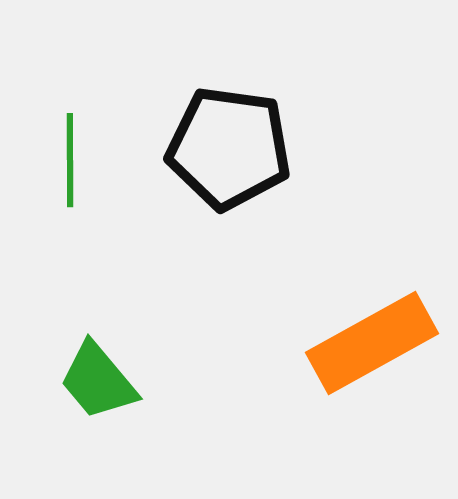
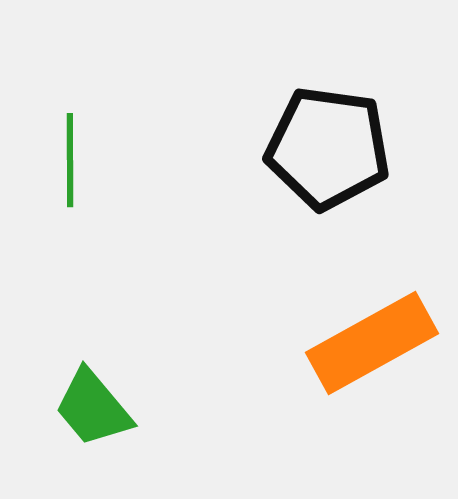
black pentagon: moved 99 px right
green trapezoid: moved 5 px left, 27 px down
